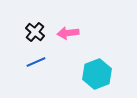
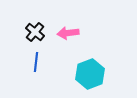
blue line: rotated 60 degrees counterclockwise
cyan hexagon: moved 7 px left
